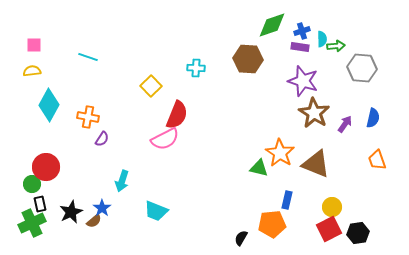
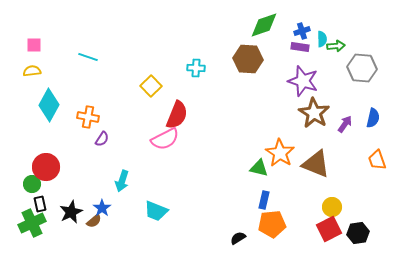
green diamond: moved 8 px left
blue rectangle: moved 23 px left
black semicircle: moved 3 px left; rotated 28 degrees clockwise
